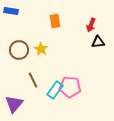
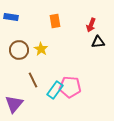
blue rectangle: moved 6 px down
